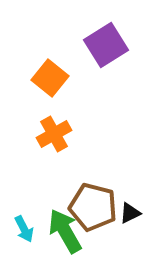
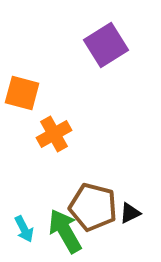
orange square: moved 28 px left, 15 px down; rotated 24 degrees counterclockwise
